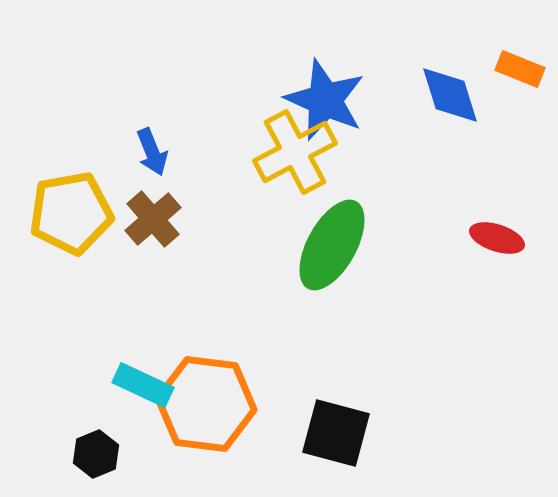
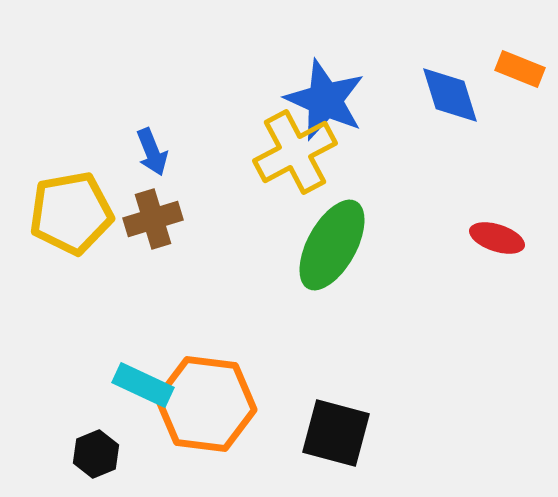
brown cross: rotated 24 degrees clockwise
